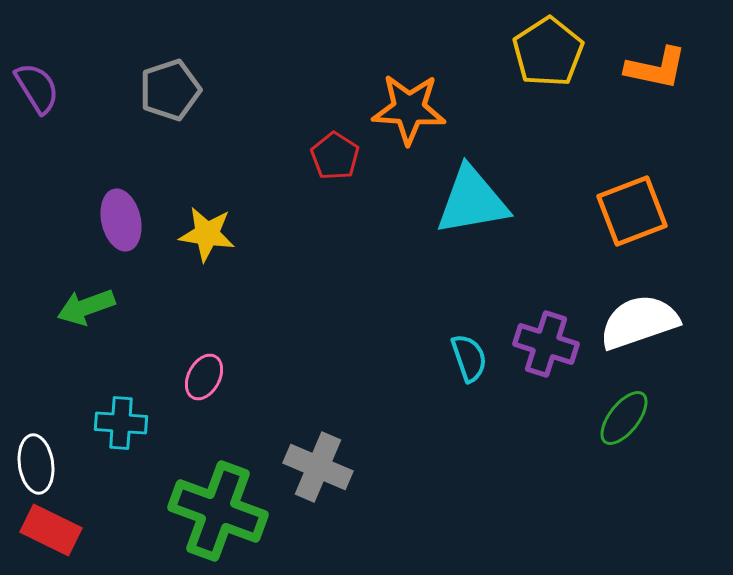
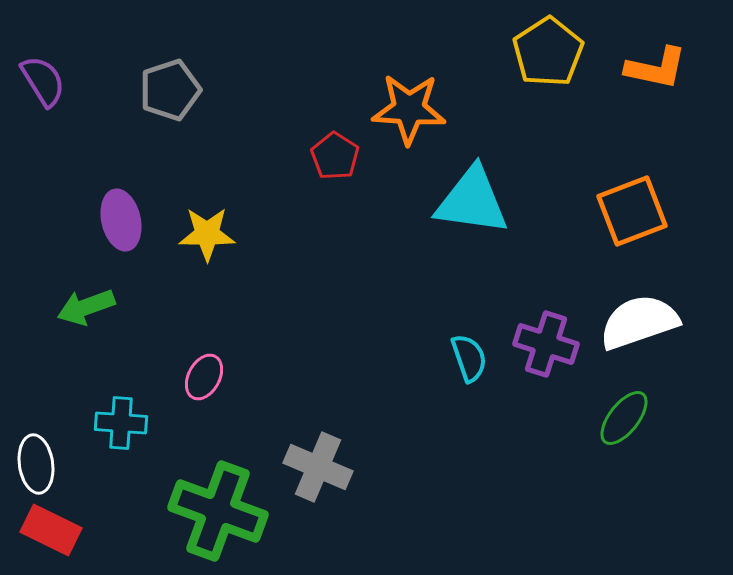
purple semicircle: moved 6 px right, 7 px up
cyan triangle: rotated 18 degrees clockwise
yellow star: rotated 8 degrees counterclockwise
